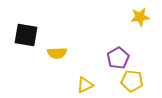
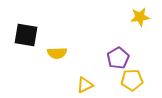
yellow pentagon: moved 1 px up; rotated 10 degrees counterclockwise
